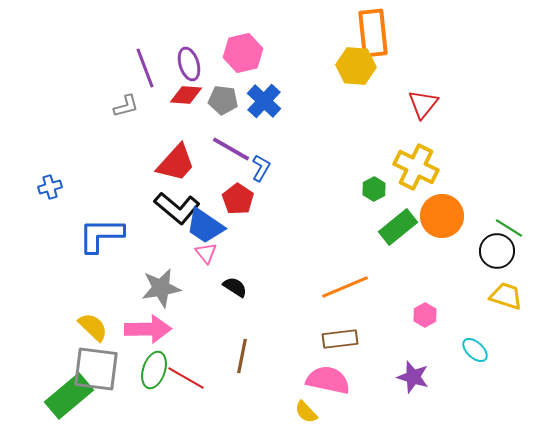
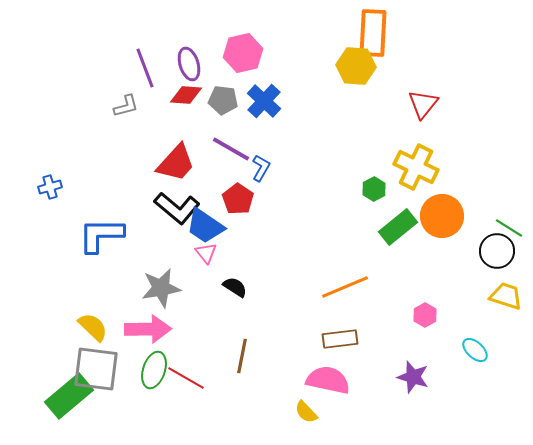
orange rectangle at (373, 33): rotated 9 degrees clockwise
